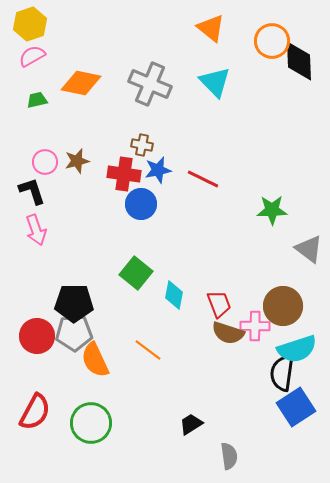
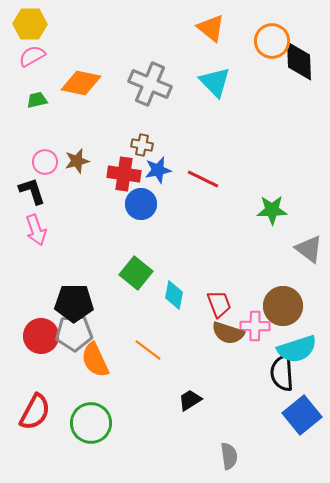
yellow hexagon: rotated 20 degrees clockwise
red circle: moved 4 px right
black semicircle: rotated 12 degrees counterclockwise
blue square: moved 6 px right, 8 px down; rotated 6 degrees counterclockwise
black trapezoid: moved 1 px left, 24 px up
